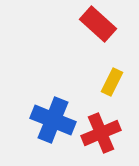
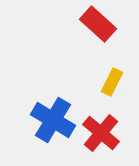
blue cross: rotated 9 degrees clockwise
red cross: rotated 27 degrees counterclockwise
